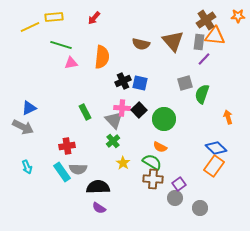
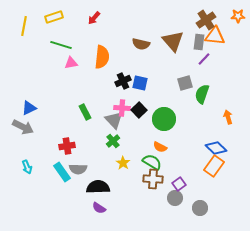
yellow rectangle at (54, 17): rotated 12 degrees counterclockwise
yellow line at (30, 27): moved 6 px left, 1 px up; rotated 54 degrees counterclockwise
